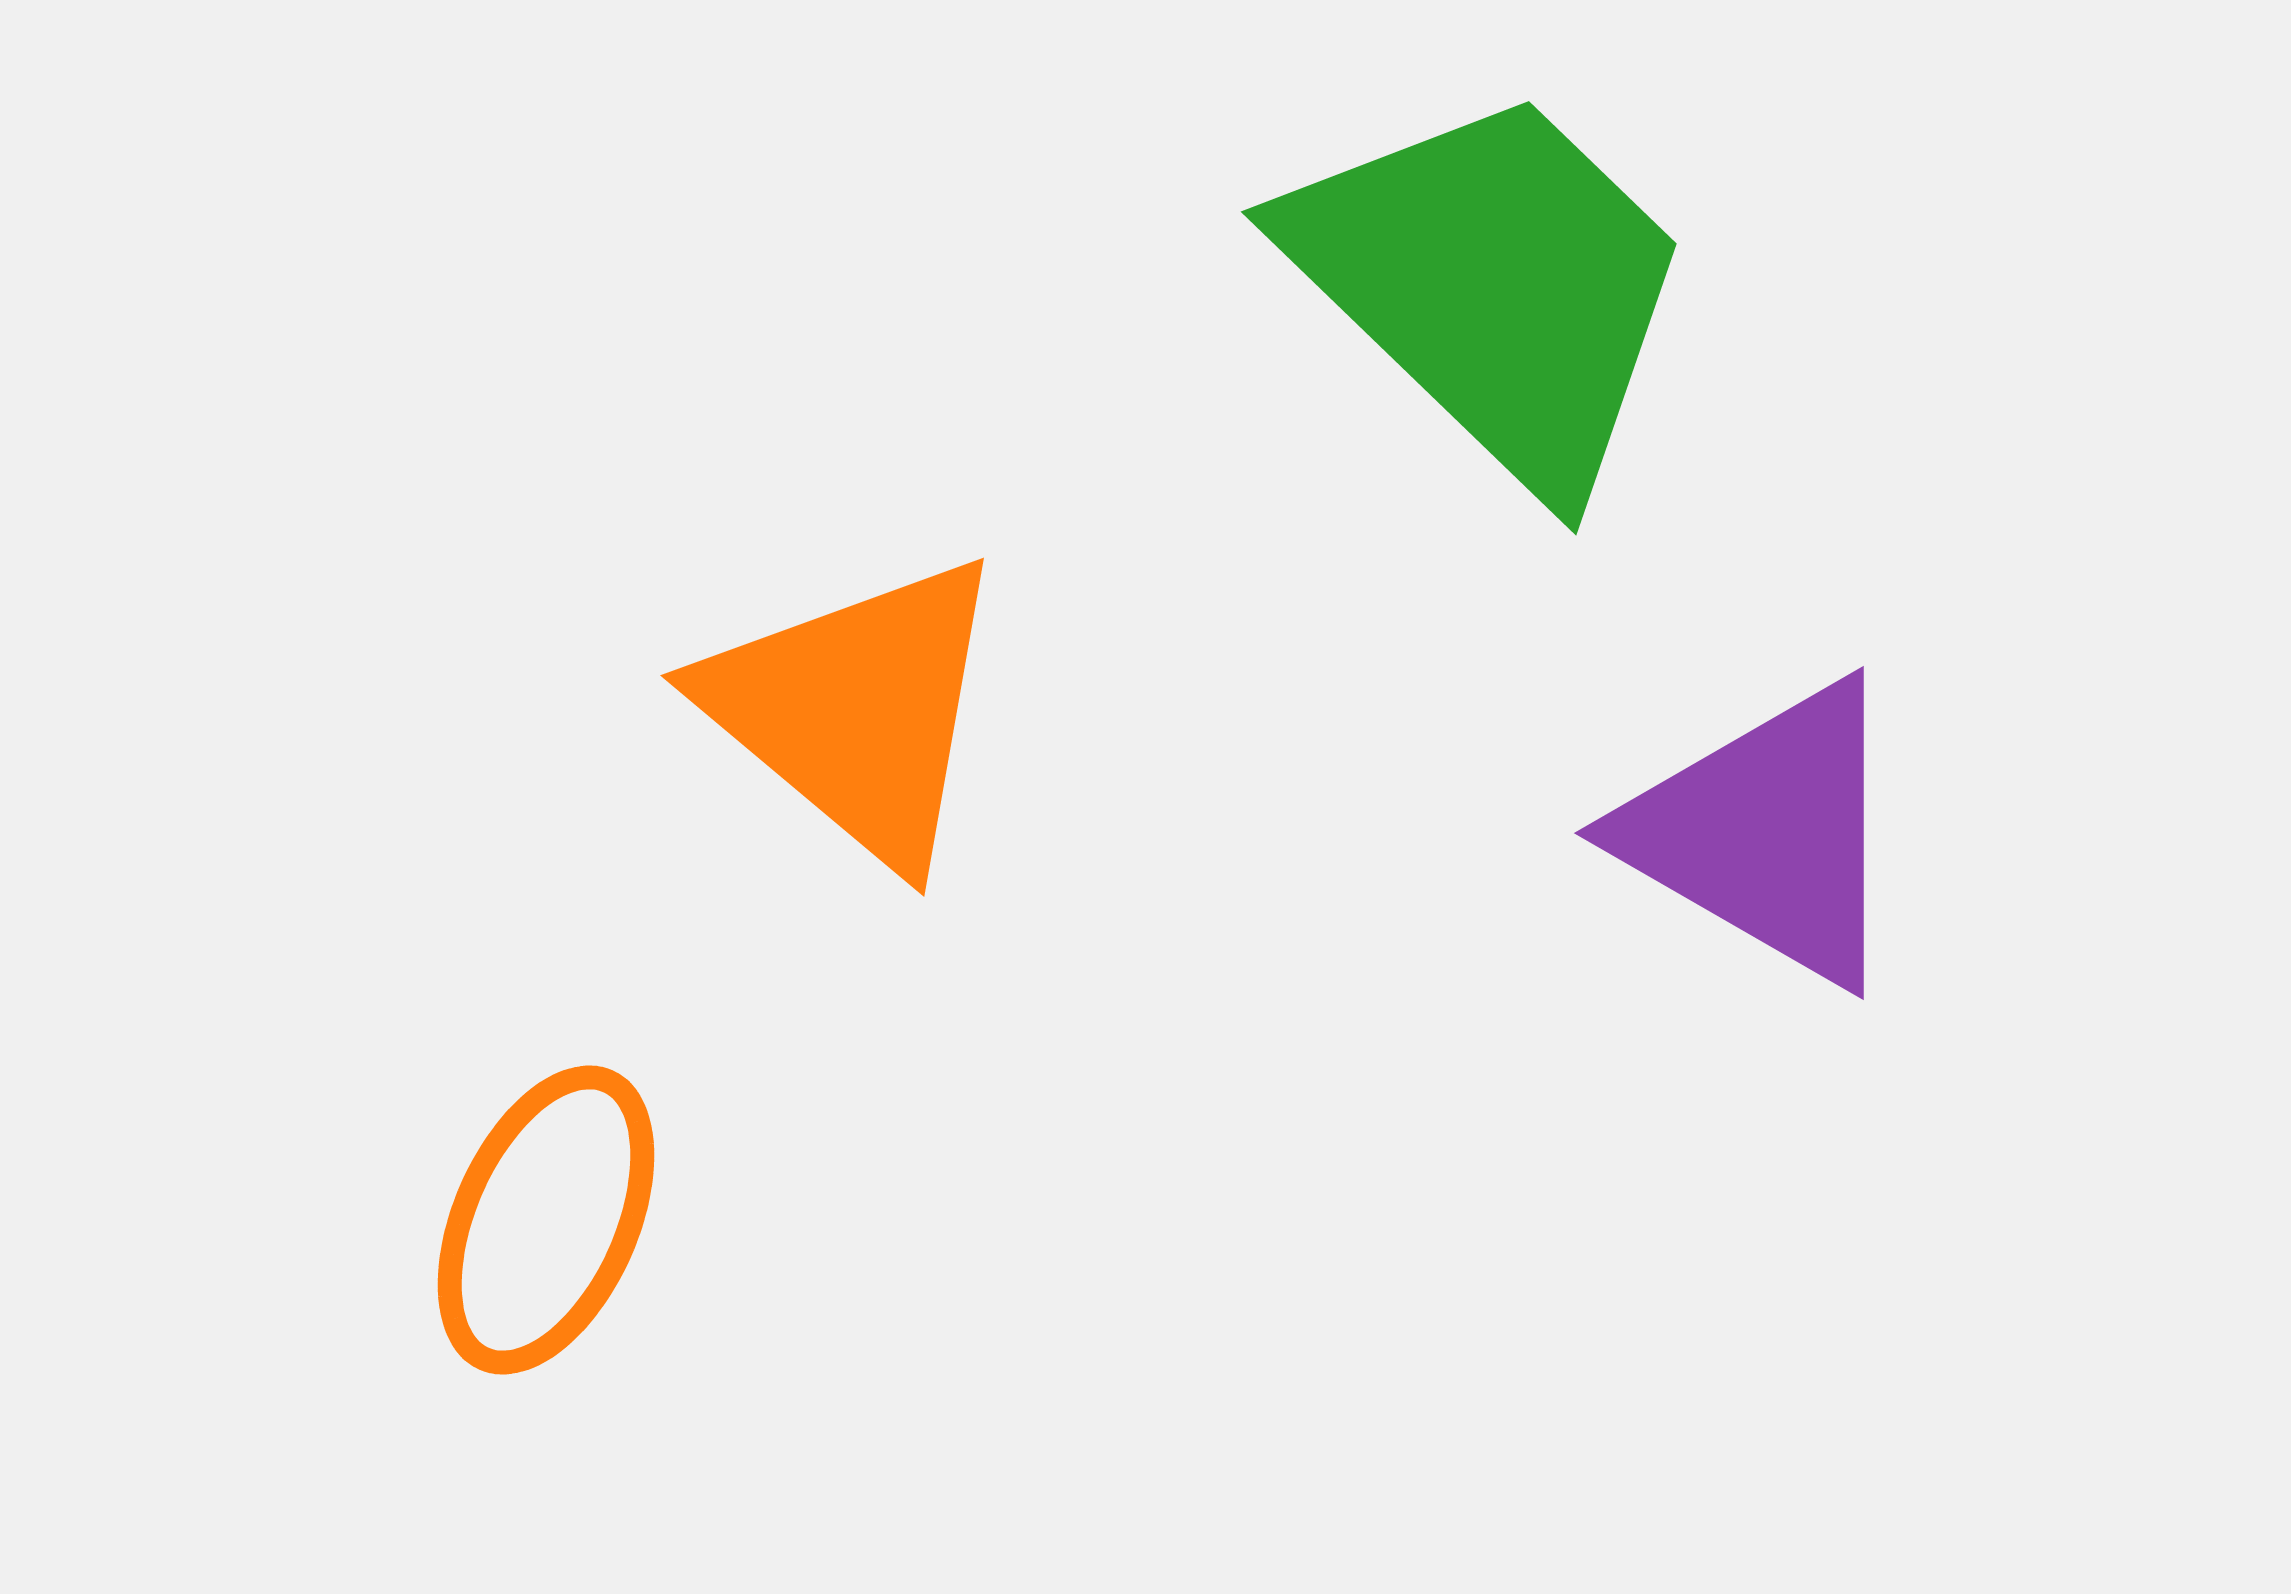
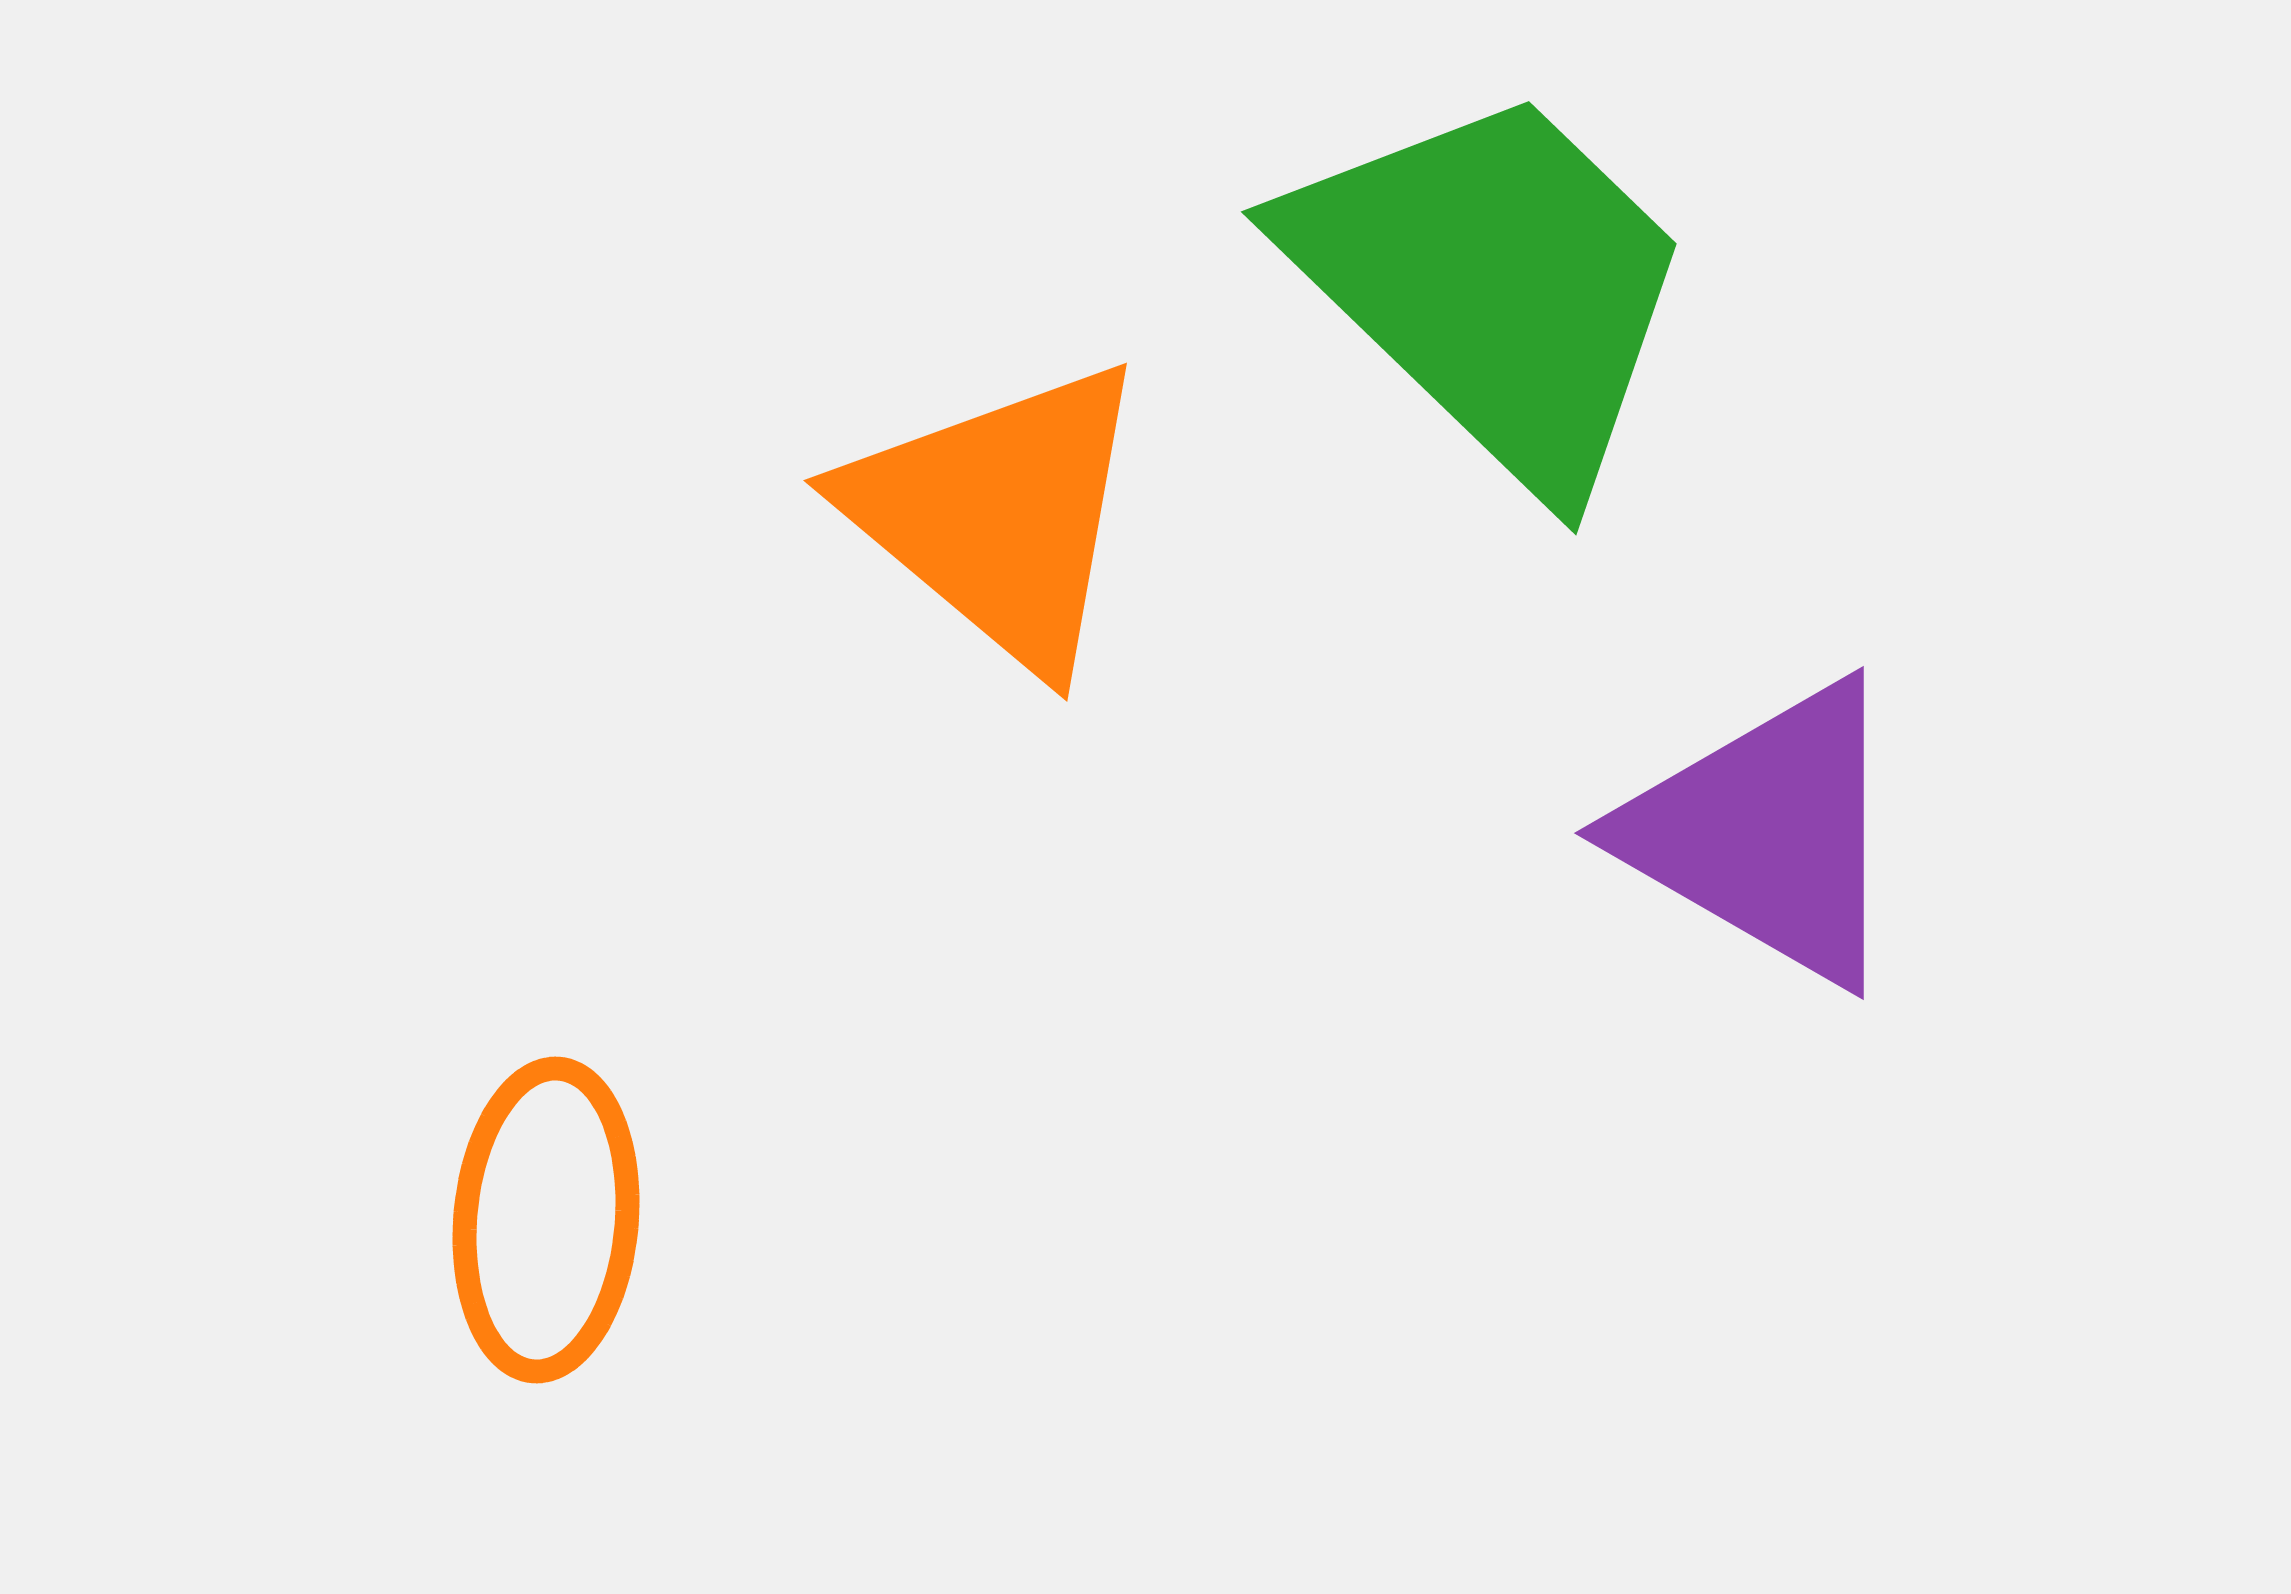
orange triangle: moved 143 px right, 195 px up
orange ellipse: rotated 19 degrees counterclockwise
